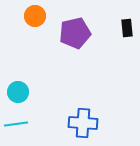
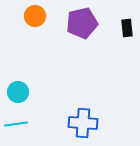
purple pentagon: moved 7 px right, 10 px up
